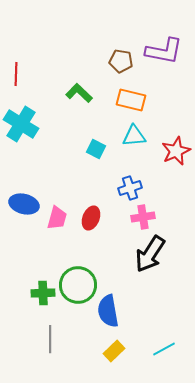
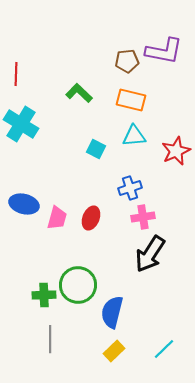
brown pentagon: moved 6 px right; rotated 15 degrees counterclockwise
green cross: moved 1 px right, 2 px down
blue semicircle: moved 4 px right, 1 px down; rotated 24 degrees clockwise
cyan line: rotated 15 degrees counterclockwise
